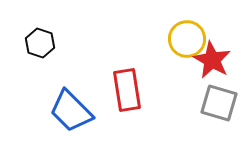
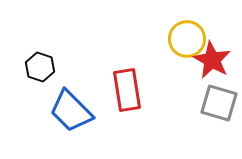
black hexagon: moved 24 px down
